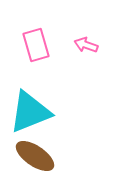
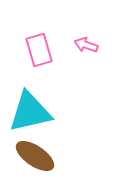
pink rectangle: moved 3 px right, 5 px down
cyan triangle: rotated 9 degrees clockwise
